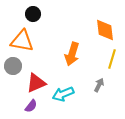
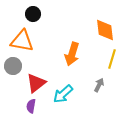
red triangle: rotated 15 degrees counterclockwise
cyan arrow: rotated 20 degrees counterclockwise
purple semicircle: rotated 152 degrees clockwise
